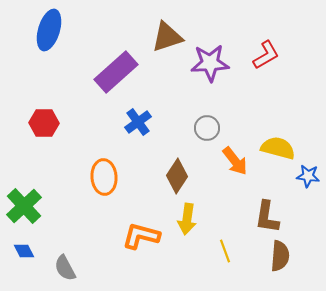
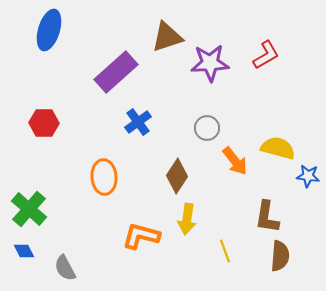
green cross: moved 5 px right, 3 px down; rotated 6 degrees counterclockwise
